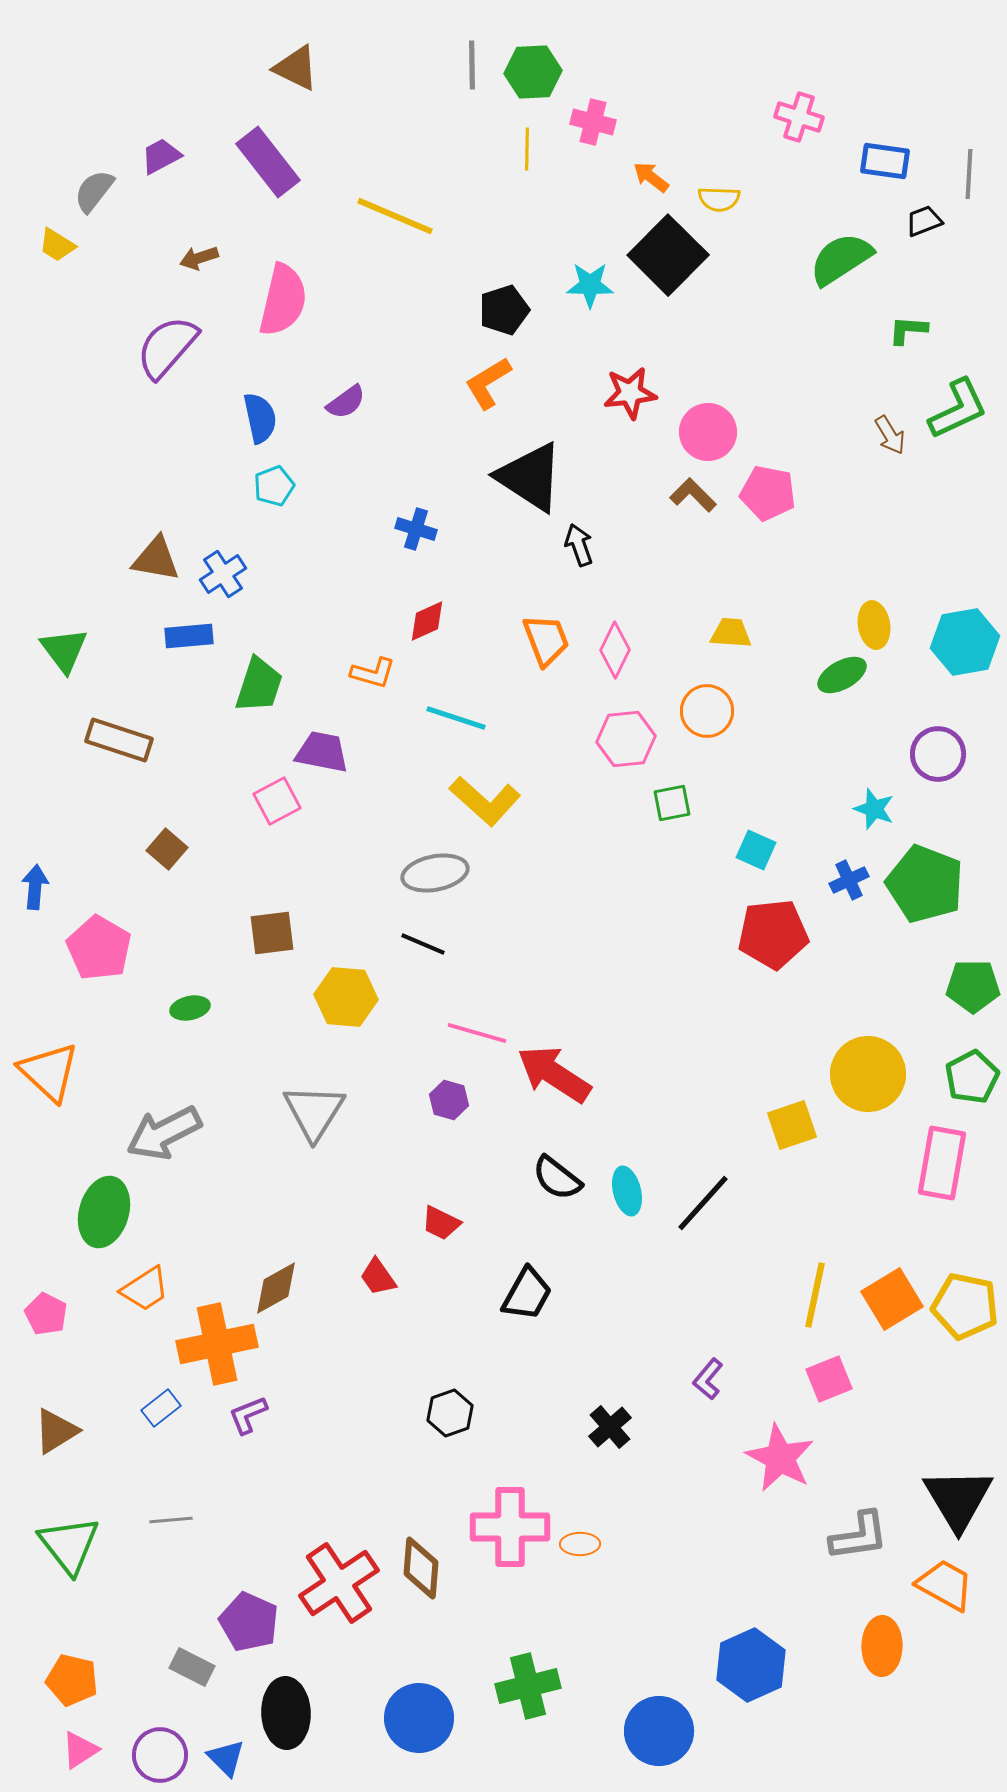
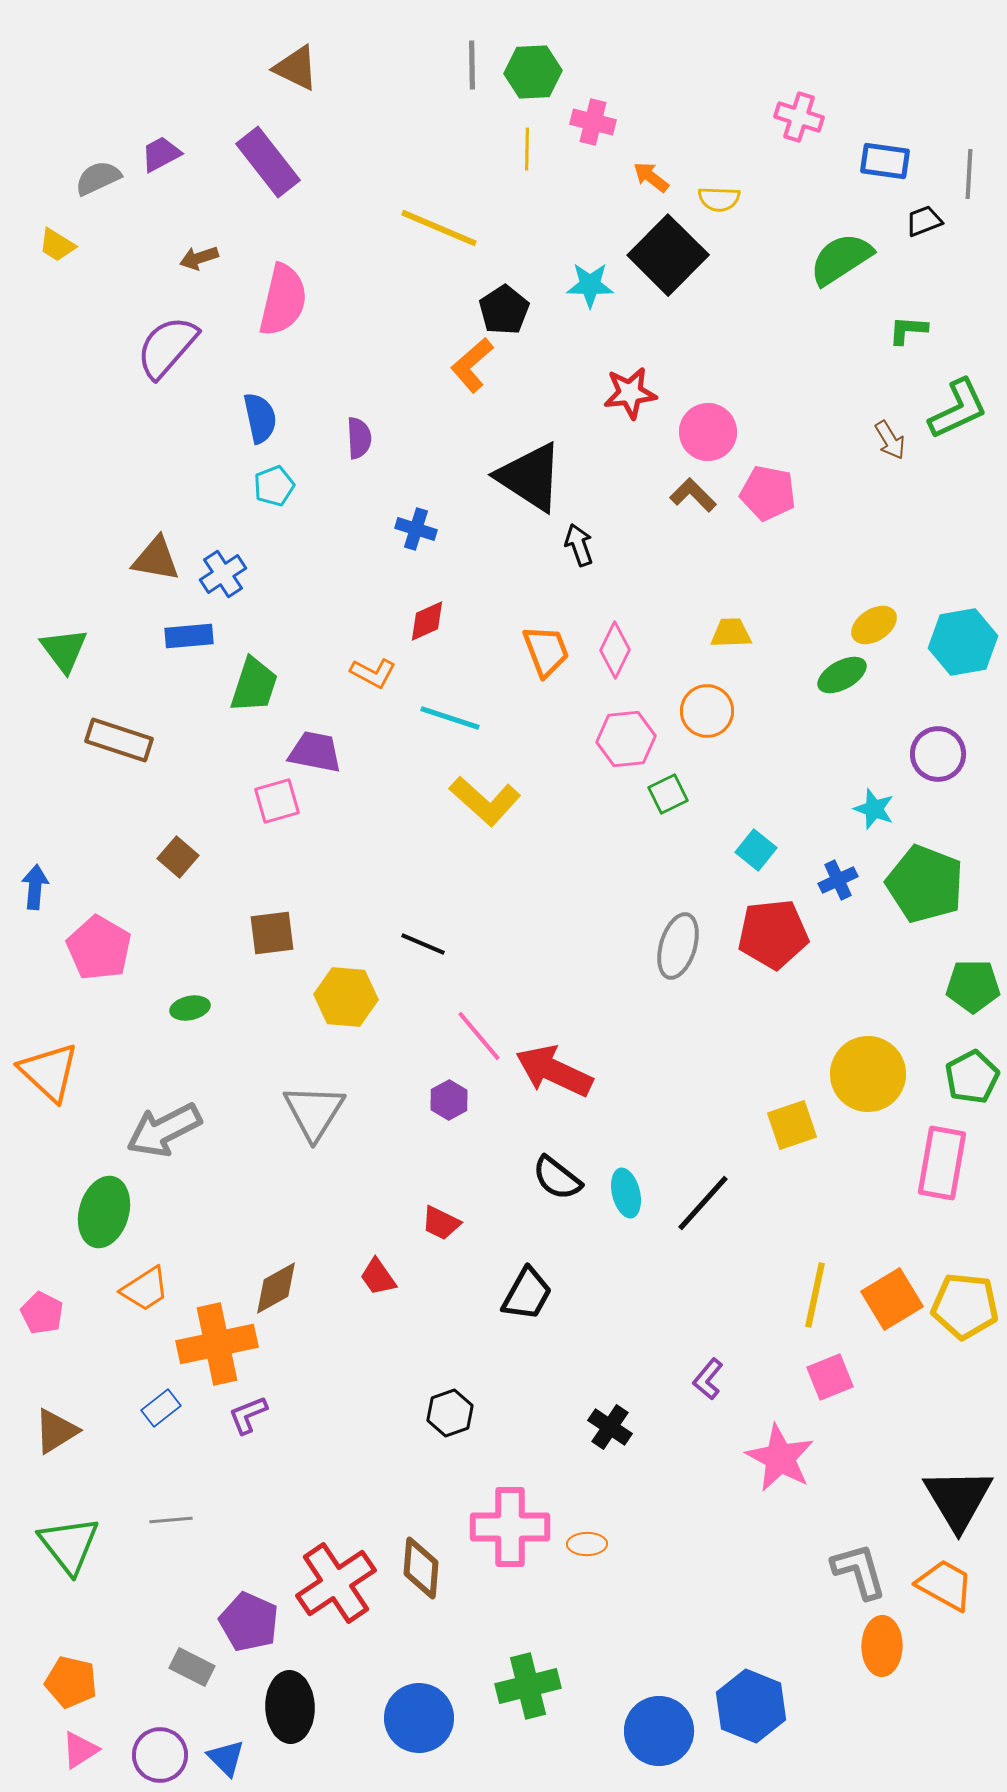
purple trapezoid at (161, 156): moved 2 px up
gray semicircle at (94, 191): moved 4 px right, 13 px up; rotated 27 degrees clockwise
yellow line at (395, 216): moved 44 px right, 12 px down
black pentagon at (504, 310): rotated 15 degrees counterclockwise
orange L-shape at (488, 383): moved 16 px left, 18 px up; rotated 10 degrees counterclockwise
purple semicircle at (346, 402): moved 13 px right, 36 px down; rotated 57 degrees counterclockwise
brown arrow at (890, 435): moved 5 px down
yellow ellipse at (874, 625): rotated 66 degrees clockwise
yellow trapezoid at (731, 633): rotated 6 degrees counterclockwise
orange trapezoid at (546, 640): moved 11 px down
cyan hexagon at (965, 642): moved 2 px left
orange L-shape at (373, 673): rotated 12 degrees clockwise
green trapezoid at (259, 685): moved 5 px left
cyan line at (456, 718): moved 6 px left
purple trapezoid at (322, 752): moved 7 px left
pink square at (277, 801): rotated 12 degrees clockwise
green square at (672, 803): moved 4 px left, 9 px up; rotated 15 degrees counterclockwise
brown square at (167, 849): moved 11 px right, 8 px down
cyan square at (756, 850): rotated 15 degrees clockwise
gray ellipse at (435, 873): moved 243 px right, 73 px down; rotated 62 degrees counterclockwise
blue cross at (849, 880): moved 11 px left
pink line at (477, 1033): moved 2 px right, 3 px down; rotated 34 degrees clockwise
red arrow at (554, 1074): moved 3 px up; rotated 8 degrees counterclockwise
purple hexagon at (449, 1100): rotated 15 degrees clockwise
gray arrow at (164, 1133): moved 3 px up
cyan ellipse at (627, 1191): moved 1 px left, 2 px down
yellow pentagon at (965, 1306): rotated 6 degrees counterclockwise
pink pentagon at (46, 1314): moved 4 px left, 1 px up
pink square at (829, 1379): moved 1 px right, 2 px up
black cross at (610, 1427): rotated 15 degrees counterclockwise
gray L-shape at (859, 1536): moved 35 px down; rotated 98 degrees counterclockwise
orange ellipse at (580, 1544): moved 7 px right
red cross at (339, 1583): moved 3 px left
blue hexagon at (751, 1665): moved 41 px down; rotated 14 degrees counterclockwise
orange pentagon at (72, 1680): moved 1 px left, 2 px down
black ellipse at (286, 1713): moved 4 px right, 6 px up
